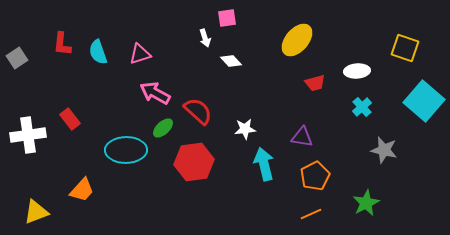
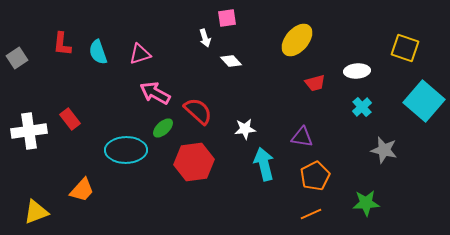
white cross: moved 1 px right, 4 px up
green star: rotated 24 degrees clockwise
